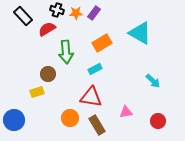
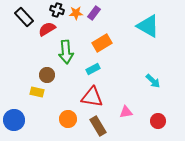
black rectangle: moved 1 px right, 1 px down
cyan triangle: moved 8 px right, 7 px up
cyan rectangle: moved 2 px left
brown circle: moved 1 px left, 1 px down
yellow rectangle: rotated 32 degrees clockwise
red triangle: moved 1 px right
orange circle: moved 2 px left, 1 px down
brown rectangle: moved 1 px right, 1 px down
